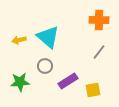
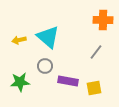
orange cross: moved 4 px right
gray line: moved 3 px left
purple rectangle: rotated 42 degrees clockwise
yellow square: moved 1 px right, 2 px up
